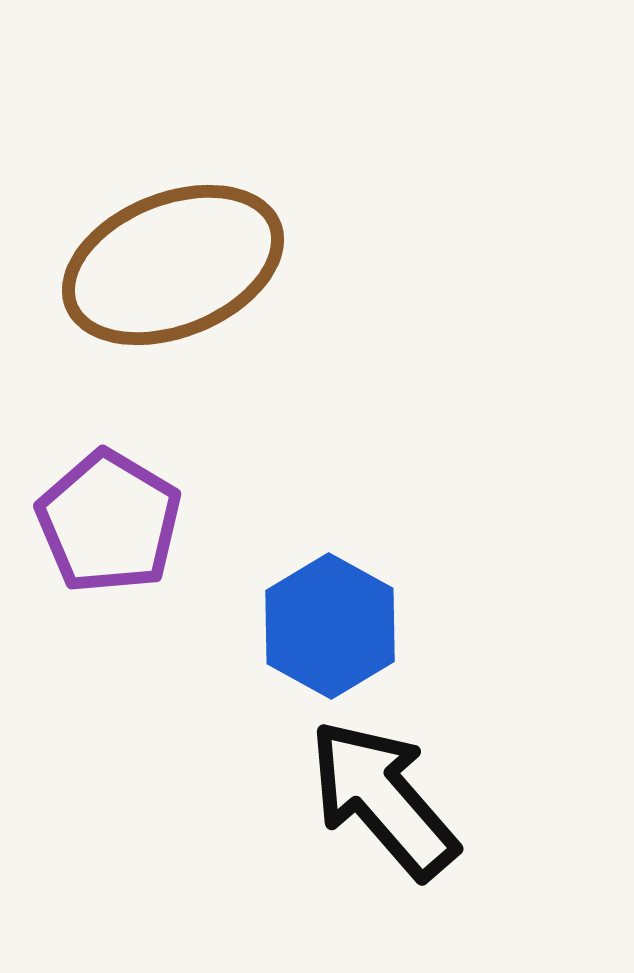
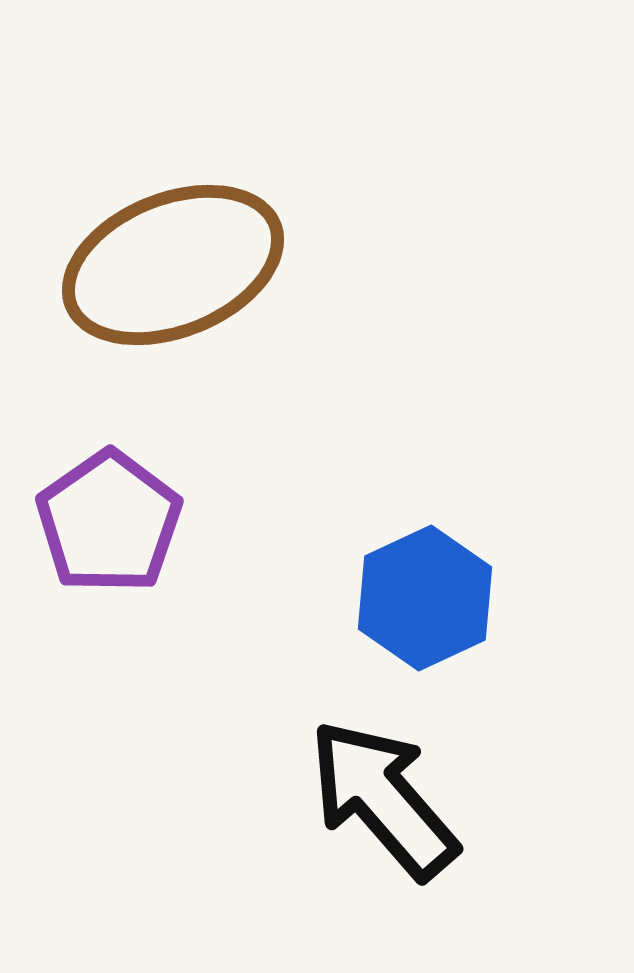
purple pentagon: rotated 6 degrees clockwise
blue hexagon: moved 95 px right, 28 px up; rotated 6 degrees clockwise
